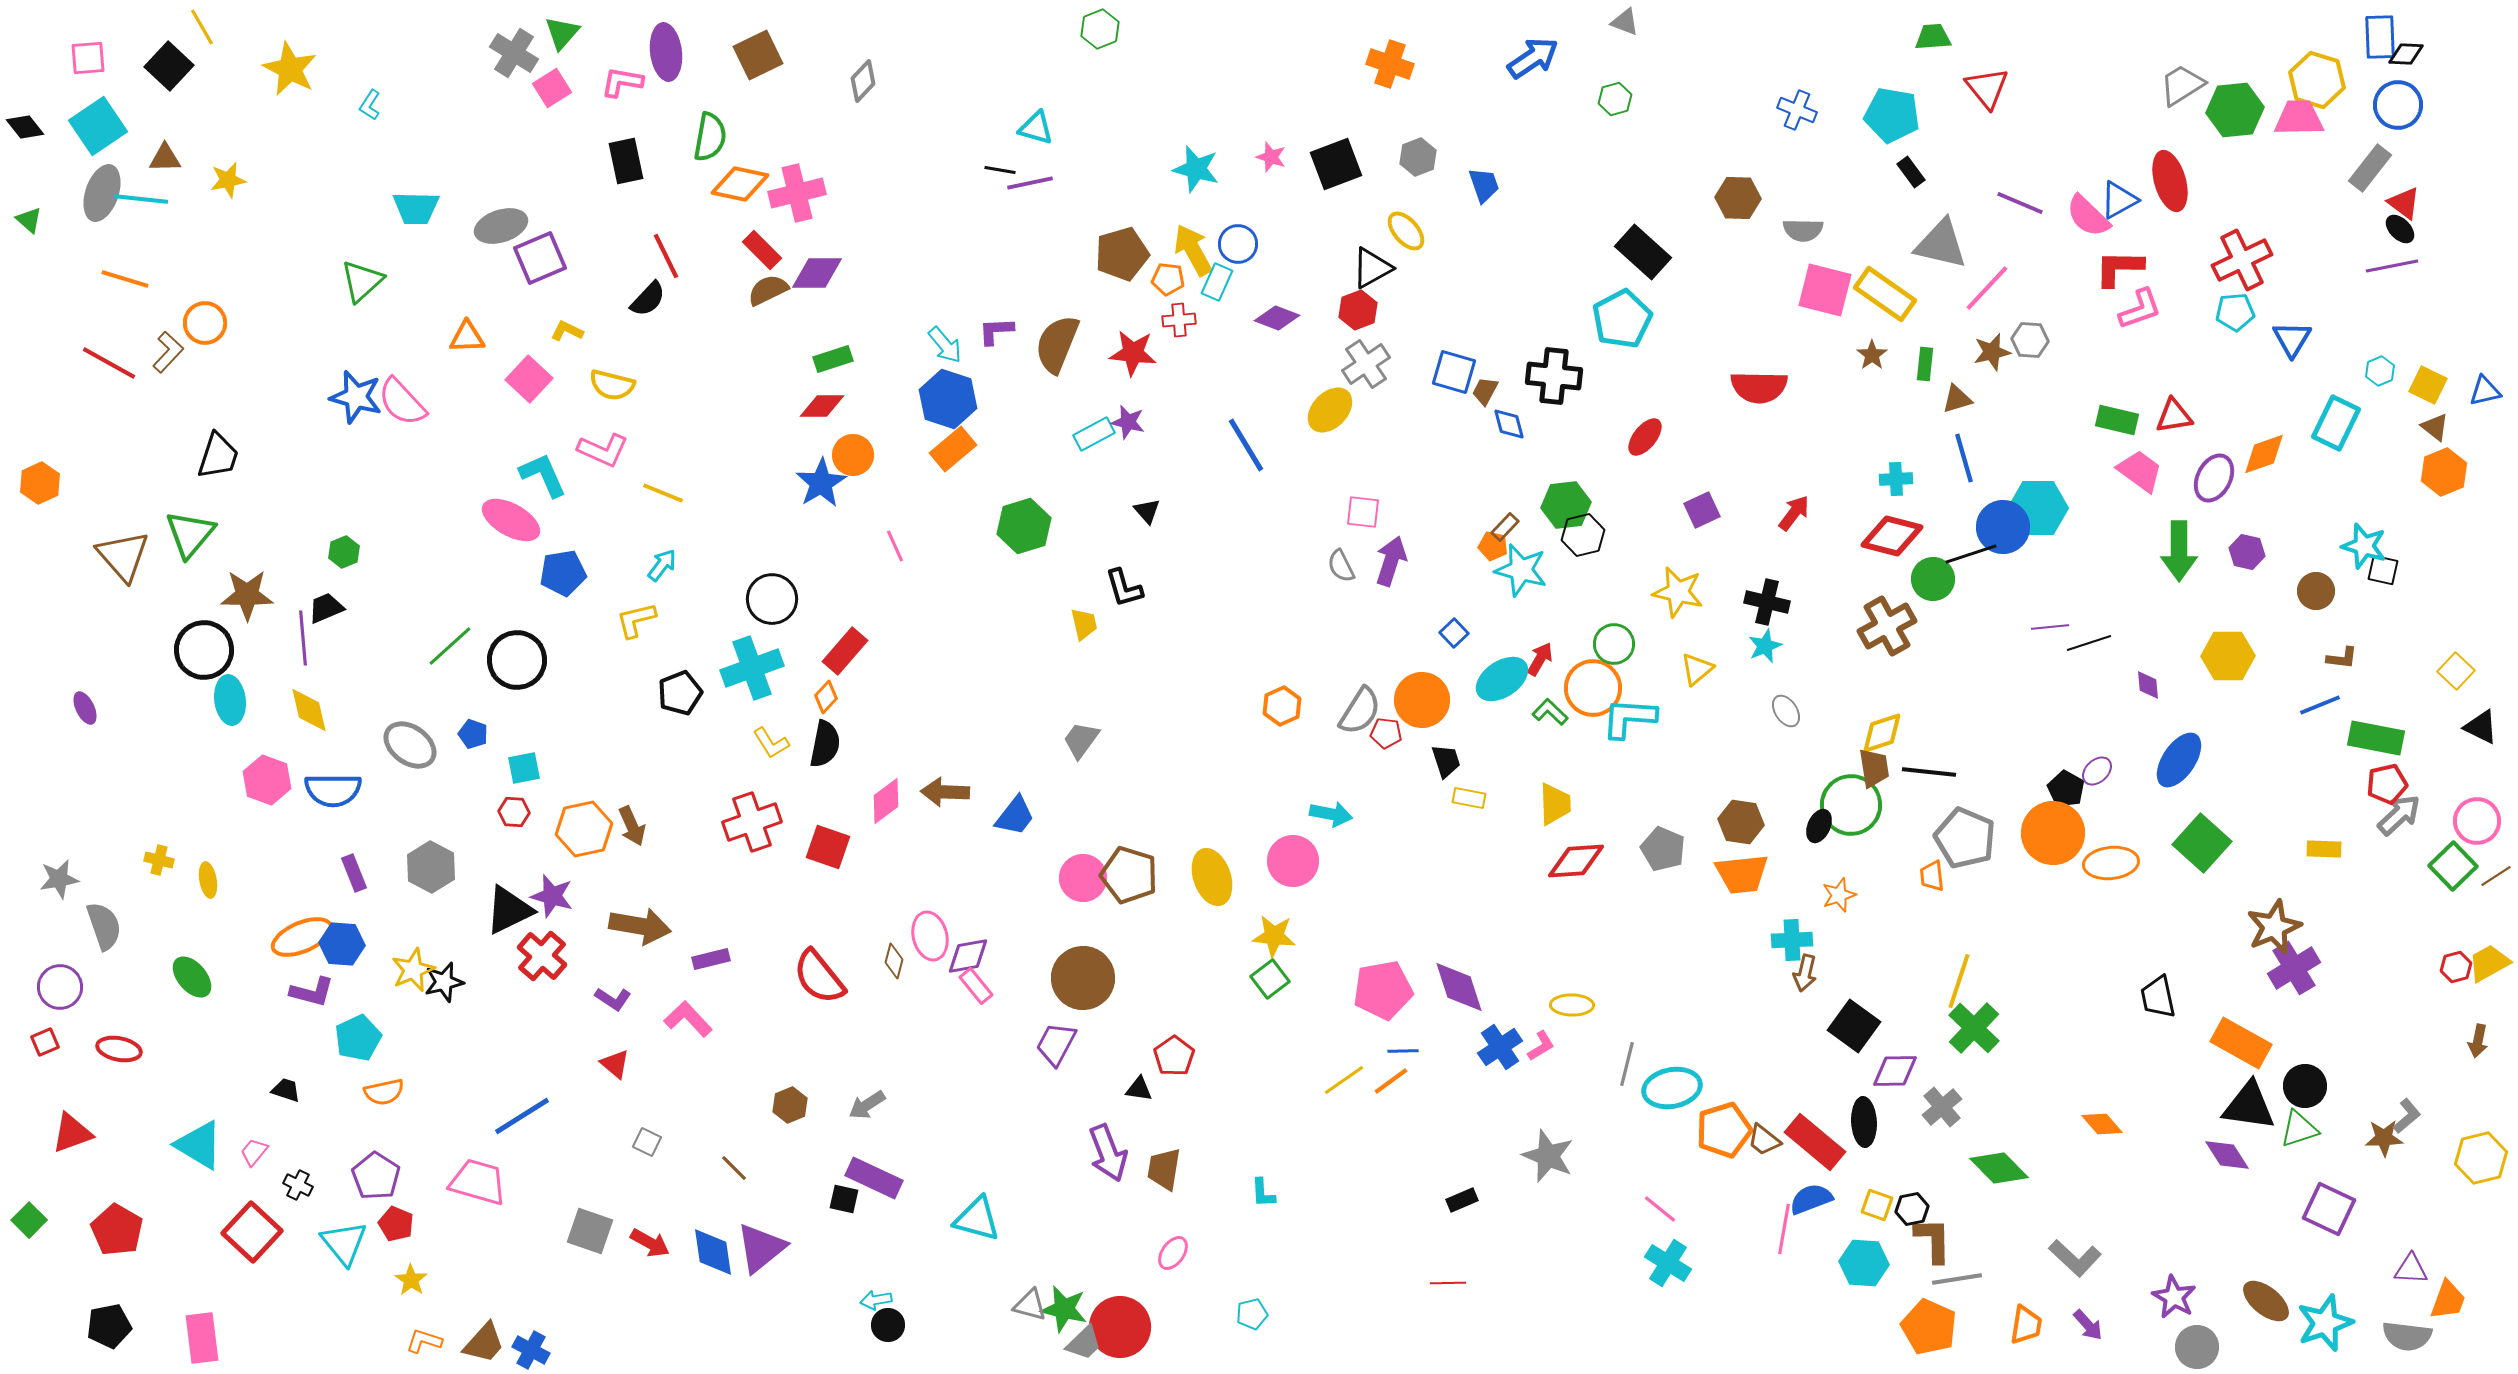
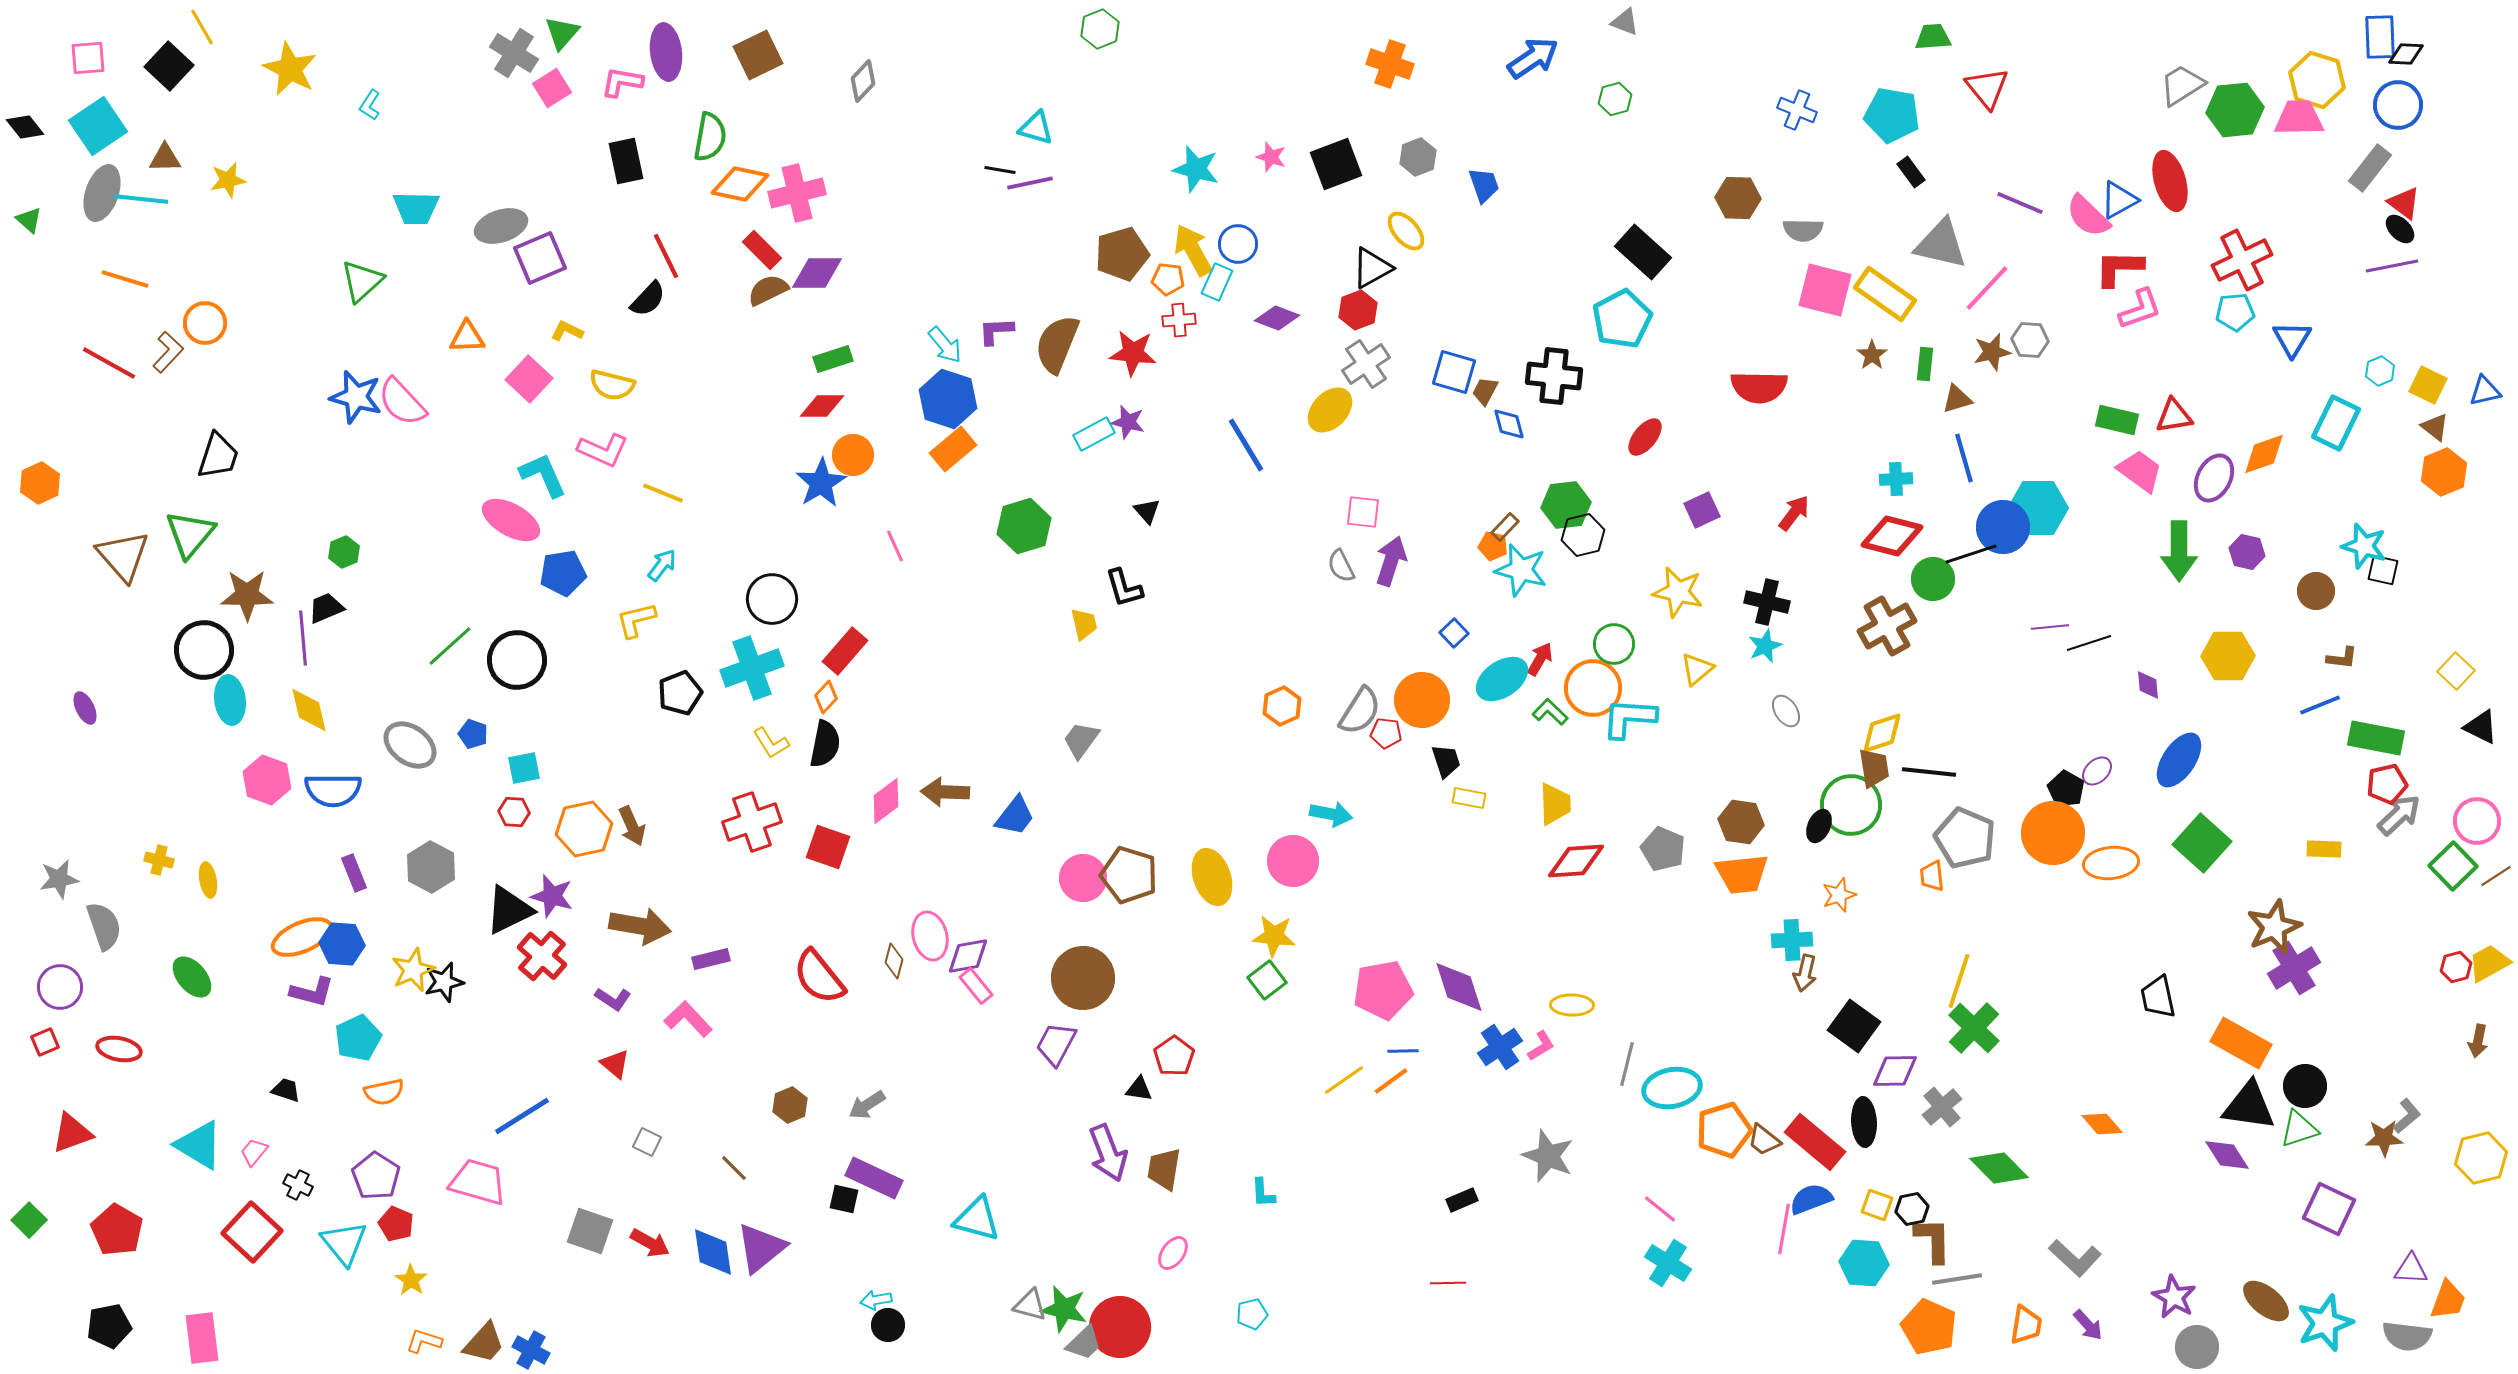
green square at (1270, 979): moved 3 px left, 1 px down
